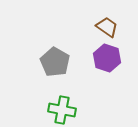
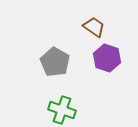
brown trapezoid: moved 13 px left
green cross: rotated 8 degrees clockwise
